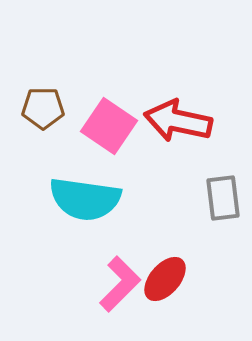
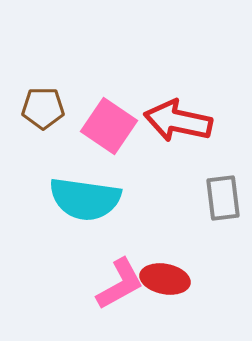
red ellipse: rotated 60 degrees clockwise
pink L-shape: rotated 16 degrees clockwise
